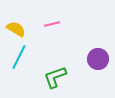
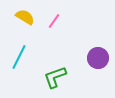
pink line: moved 2 px right, 3 px up; rotated 42 degrees counterclockwise
yellow semicircle: moved 9 px right, 12 px up
purple circle: moved 1 px up
